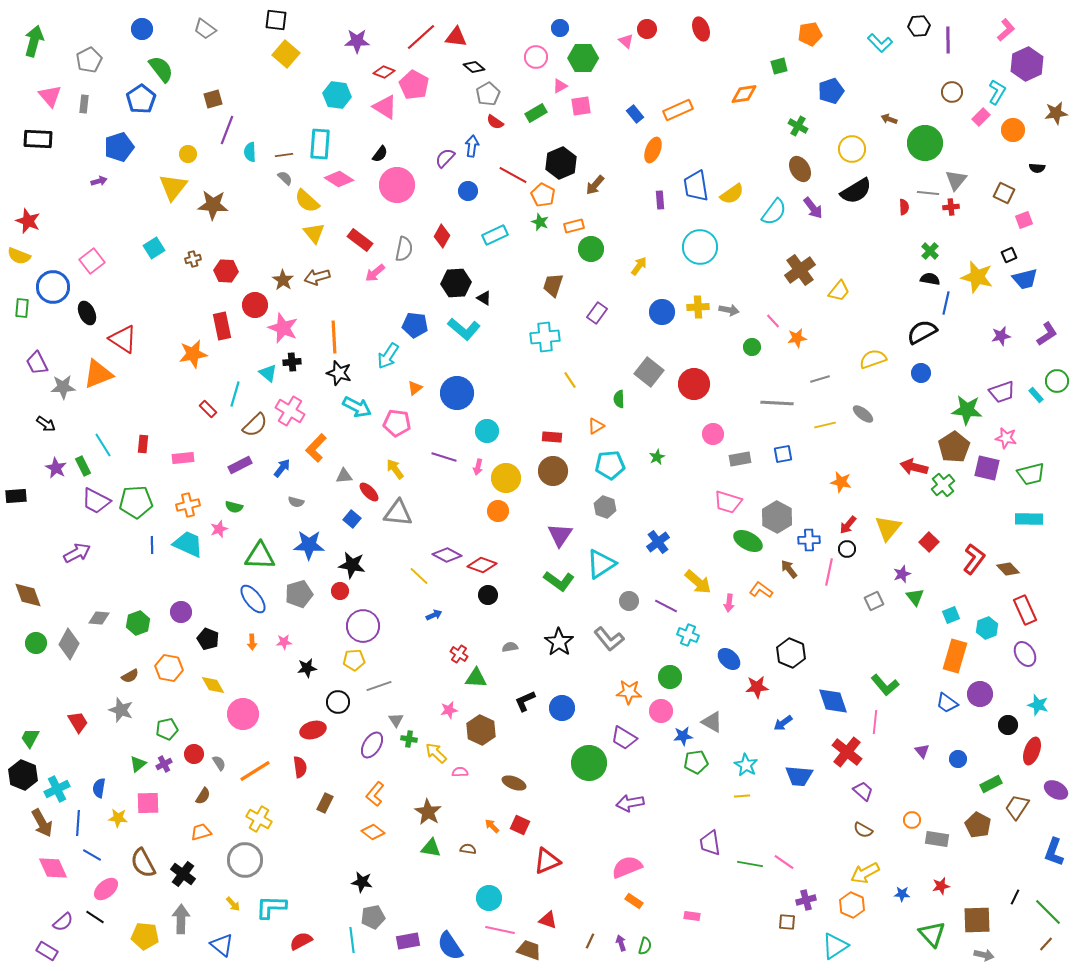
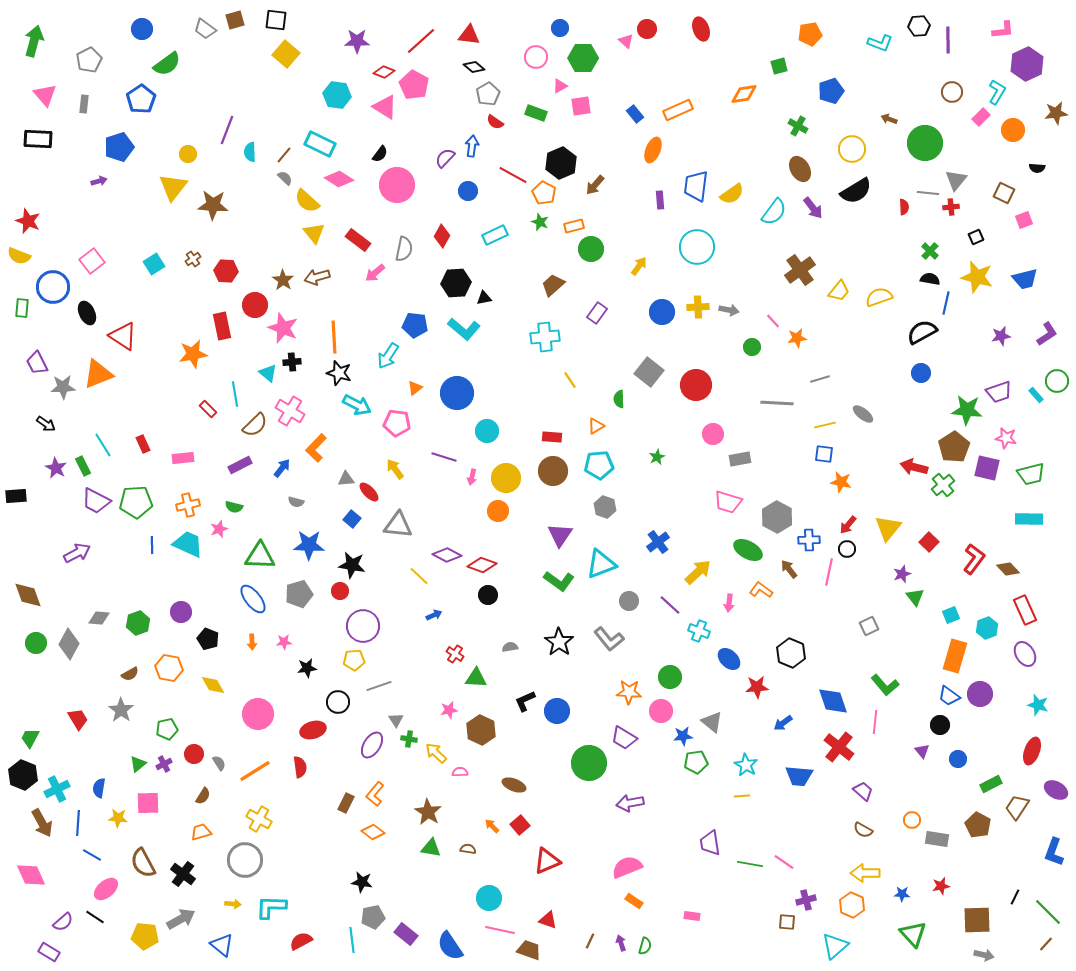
pink L-shape at (1006, 30): moved 3 px left; rotated 35 degrees clockwise
red line at (421, 37): moved 4 px down
red triangle at (456, 37): moved 13 px right, 2 px up
cyan L-shape at (880, 43): rotated 25 degrees counterclockwise
green semicircle at (161, 69): moved 6 px right, 5 px up; rotated 92 degrees clockwise
pink triangle at (50, 96): moved 5 px left, 1 px up
brown square at (213, 99): moved 22 px right, 79 px up
green rectangle at (536, 113): rotated 50 degrees clockwise
cyan rectangle at (320, 144): rotated 68 degrees counterclockwise
brown line at (284, 155): rotated 42 degrees counterclockwise
blue trapezoid at (696, 186): rotated 16 degrees clockwise
orange pentagon at (543, 195): moved 1 px right, 2 px up
red rectangle at (360, 240): moved 2 px left
cyan circle at (700, 247): moved 3 px left
cyan square at (154, 248): moved 16 px down
black square at (1009, 255): moved 33 px left, 18 px up
brown cross at (193, 259): rotated 21 degrees counterclockwise
brown trapezoid at (553, 285): rotated 30 degrees clockwise
black triangle at (484, 298): rotated 42 degrees counterclockwise
red triangle at (123, 339): moved 3 px up
yellow semicircle at (873, 359): moved 6 px right, 62 px up
red circle at (694, 384): moved 2 px right, 1 px down
purple trapezoid at (1002, 392): moved 3 px left
cyan line at (235, 394): rotated 25 degrees counterclockwise
cyan arrow at (357, 407): moved 2 px up
red rectangle at (143, 444): rotated 30 degrees counterclockwise
blue square at (783, 454): moved 41 px right; rotated 18 degrees clockwise
cyan pentagon at (610, 465): moved 11 px left
pink arrow at (478, 467): moved 6 px left, 10 px down
gray triangle at (344, 476): moved 2 px right, 3 px down
gray triangle at (398, 513): moved 12 px down
green ellipse at (748, 541): moved 9 px down
cyan triangle at (601, 564): rotated 12 degrees clockwise
yellow arrow at (698, 582): moved 10 px up; rotated 84 degrees counterclockwise
gray square at (874, 601): moved 5 px left, 25 px down
purple line at (666, 606): moved 4 px right, 1 px up; rotated 15 degrees clockwise
cyan cross at (688, 635): moved 11 px right, 4 px up
red cross at (459, 654): moved 4 px left
brown semicircle at (130, 676): moved 2 px up
blue trapezoid at (947, 703): moved 2 px right, 7 px up
blue circle at (562, 708): moved 5 px left, 3 px down
gray star at (121, 710): rotated 15 degrees clockwise
pink circle at (243, 714): moved 15 px right
red trapezoid at (78, 722): moved 3 px up
gray triangle at (712, 722): rotated 10 degrees clockwise
black circle at (1008, 725): moved 68 px left
red cross at (847, 752): moved 8 px left, 5 px up
brown ellipse at (514, 783): moved 2 px down
brown rectangle at (325, 803): moved 21 px right
red square at (520, 825): rotated 24 degrees clockwise
pink diamond at (53, 868): moved 22 px left, 7 px down
yellow arrow at (865, 873): rotated 28 degrees clockwise
yellow arrow at (233, 904): rotated 42 degrees counterclockwise
gray arrow at (181, 919): rotated 60 degrees clockwise
green triangle at (932, 934): moved 19 px left
purple rectangle at (408, 941): moved 2 px left, 7 px up; rotated 50 degrees clockwise
cyan triangle at (835, 946): rotated 8 degrees counterclockwise
purple rectangle at (47, 951): moved 2 px right, 1 px down
